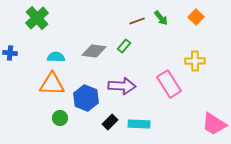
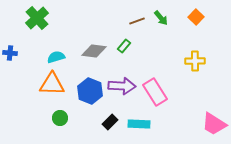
cyan semicircle: rotated 18 degrees counterclockwise
pink rectangle: moved 14 px left, 8 px down
blue hexagon: moved 4 px right, 7 px up
